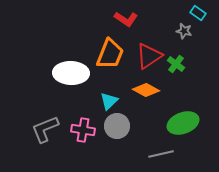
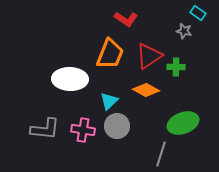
green cross: moved 3 px down; rotated 36 degrees counterclockwise
white ellipse: moved 1 px left, 6 px down
gray L-shape: rotated 152 degrees counterclockwise
gray line: rotated 60 degrees counterclockwise
